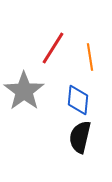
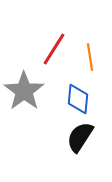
red line: moved 1 px right, 1 px down
blue diamond: moved 1 px up
black semicircle: rotated 20 degrees clockwise
